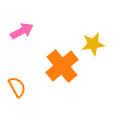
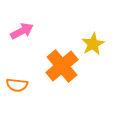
yellow star: rotated 20 degrees counterclockwise
orange semicircle: moved 2 px up; rotated 125 degrees clockwise
